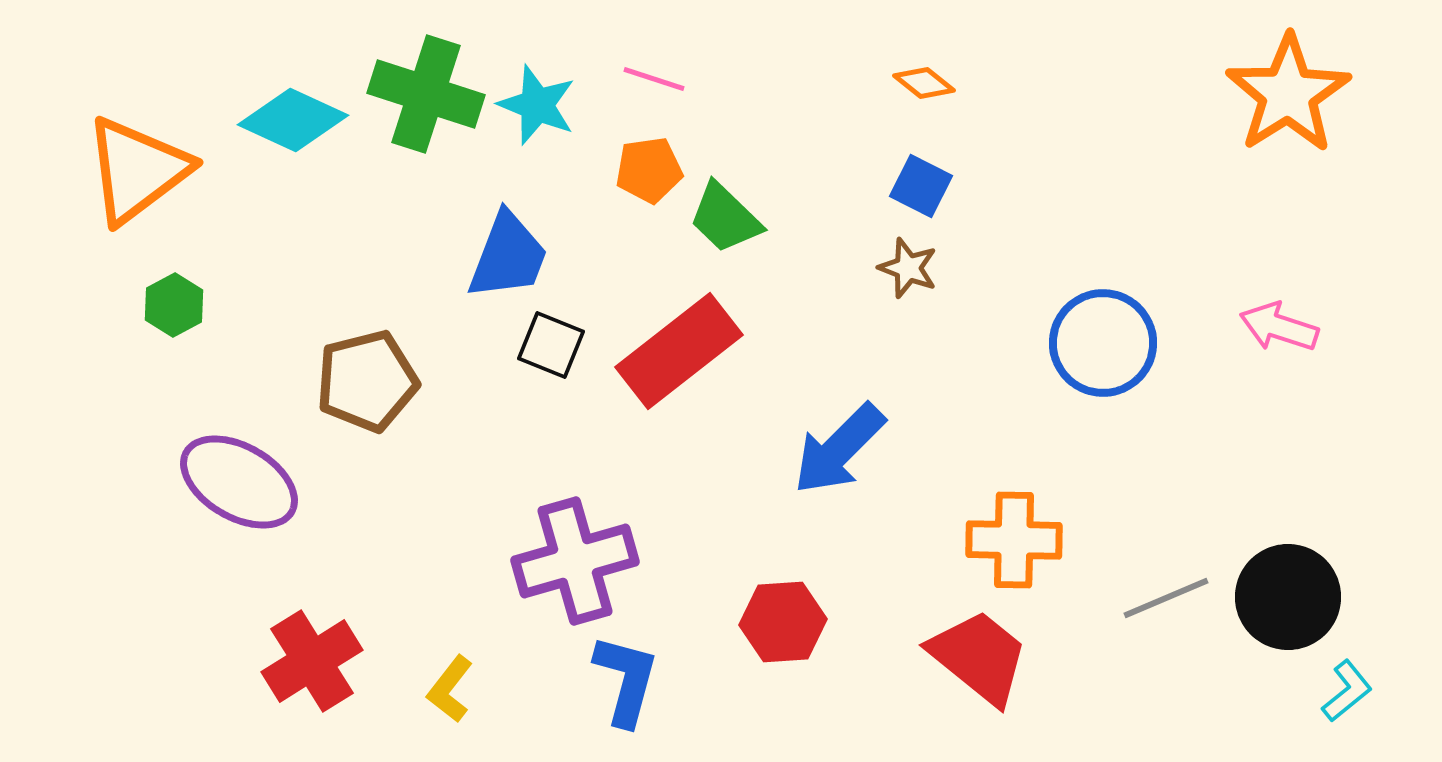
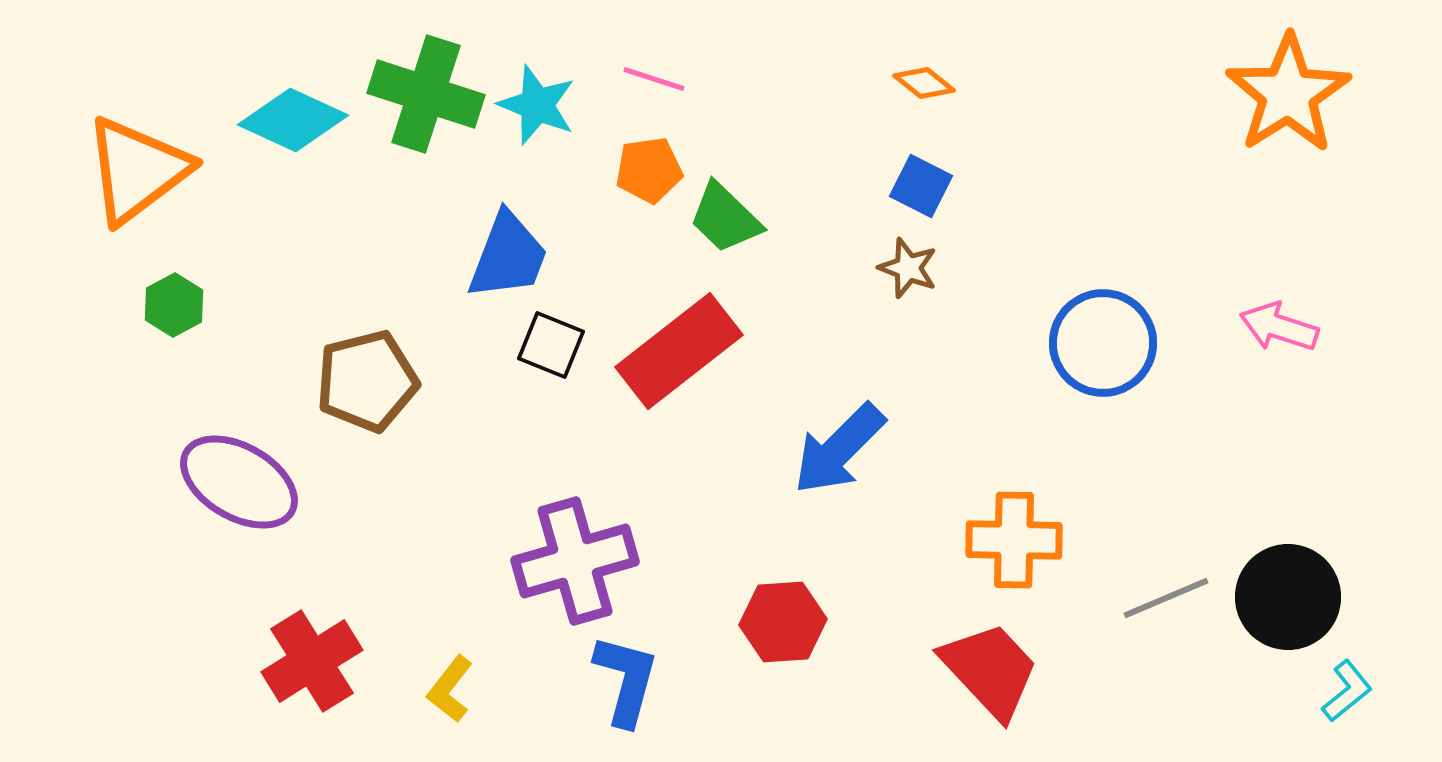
red trapezoid: moved 11 px right, 13 px down; rotated 8 degrees clockwise
